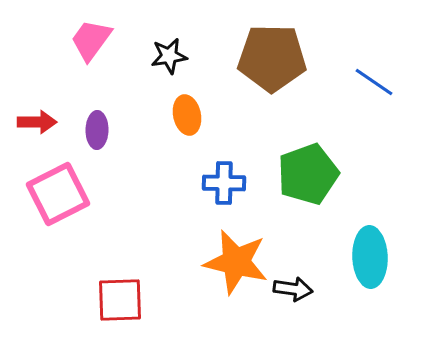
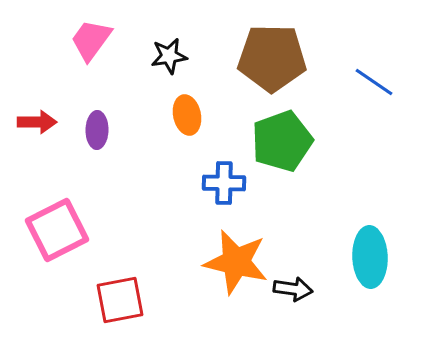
green pentagon: moved 26 px left, 33 px up
pink square: moved 1 px left, 36 px down
red square: rotated 9 degrees counterclockwise
